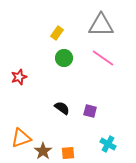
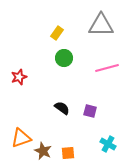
pink line: moved 4 px right, 10 px down; rotated 50 degrees counterclockwise
brown star: rotated 12 degrees counterclockwise
